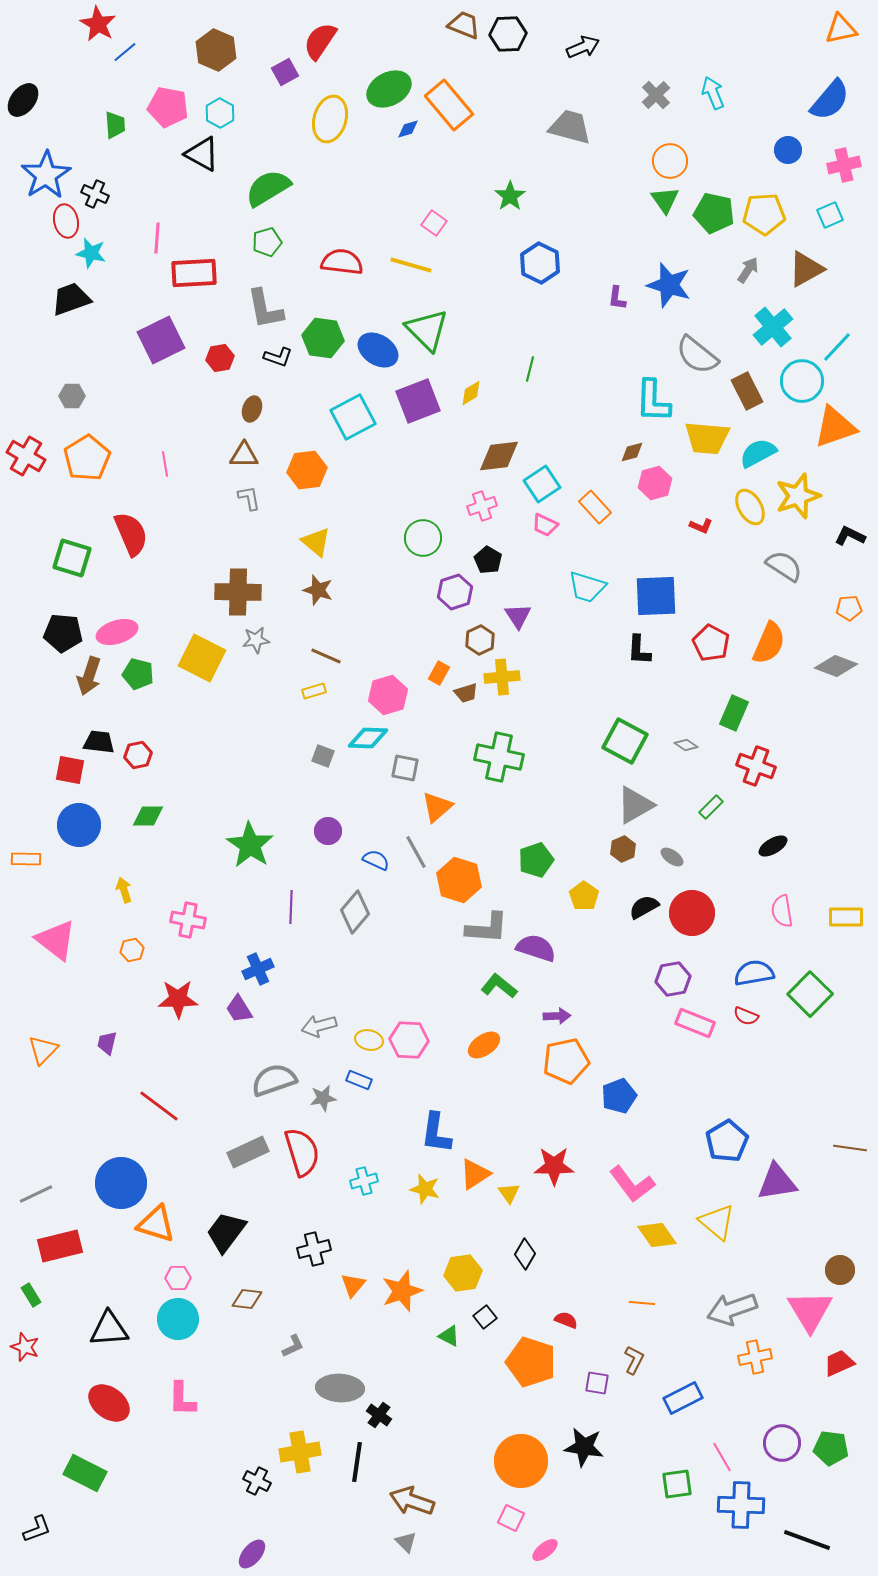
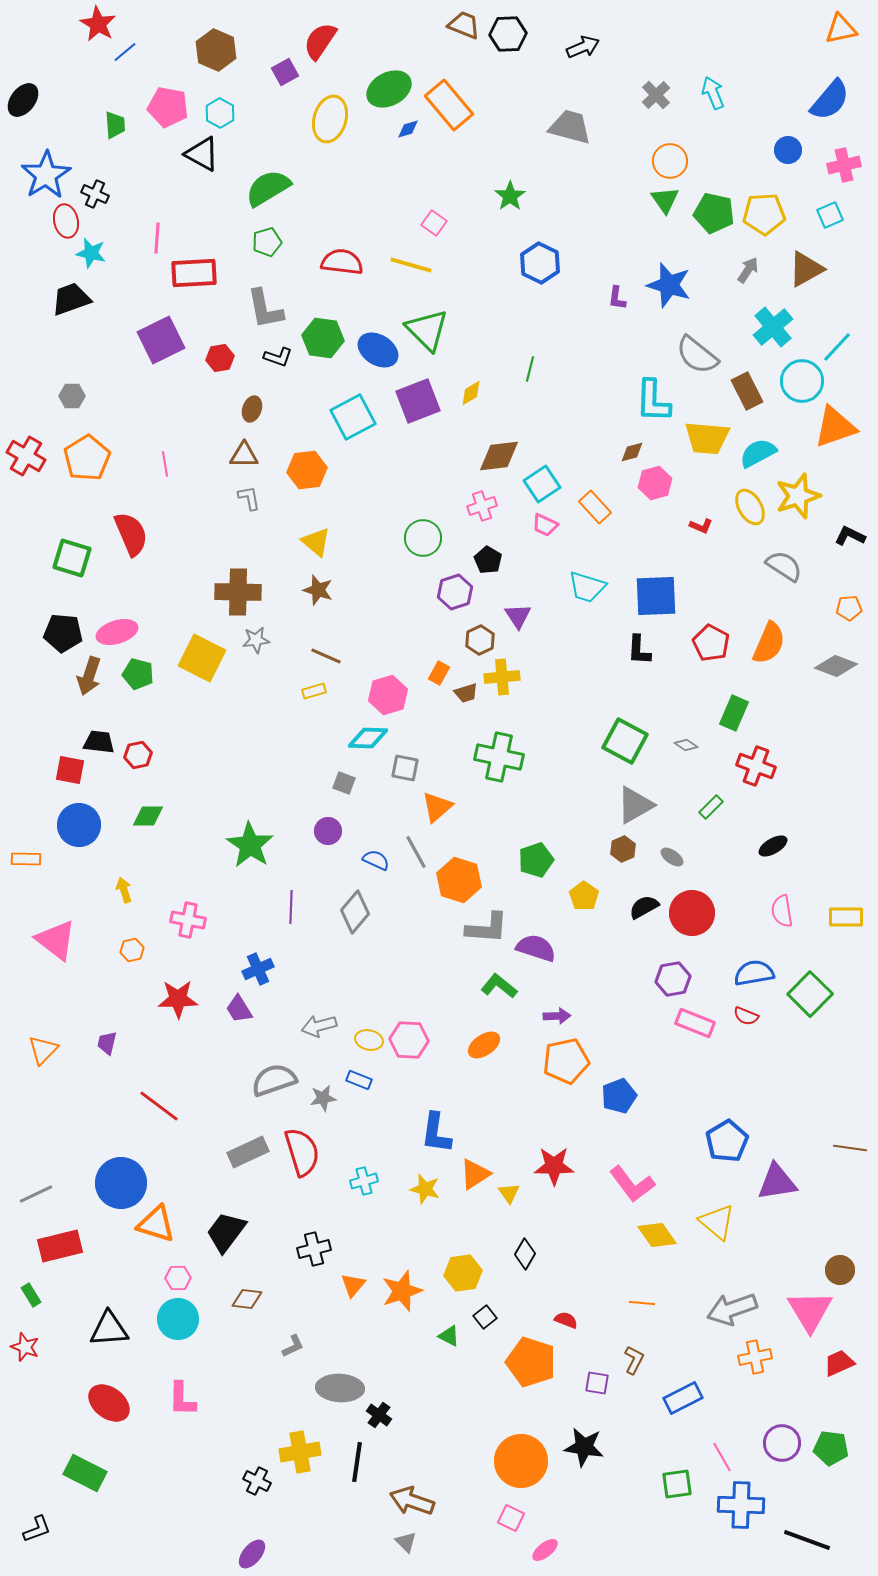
gray square at (323, 756): moved 21 px right, 27 px down
